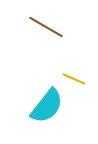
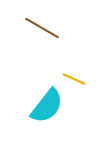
brown line: moved 4 px left, 1 px down
